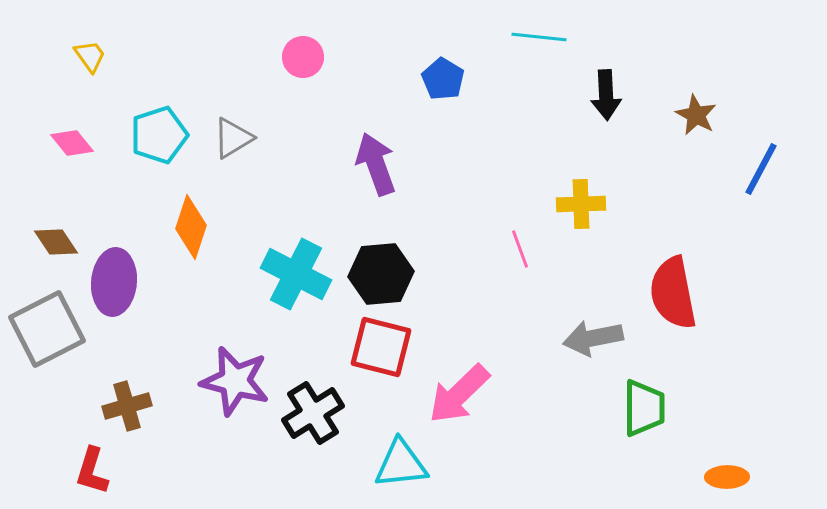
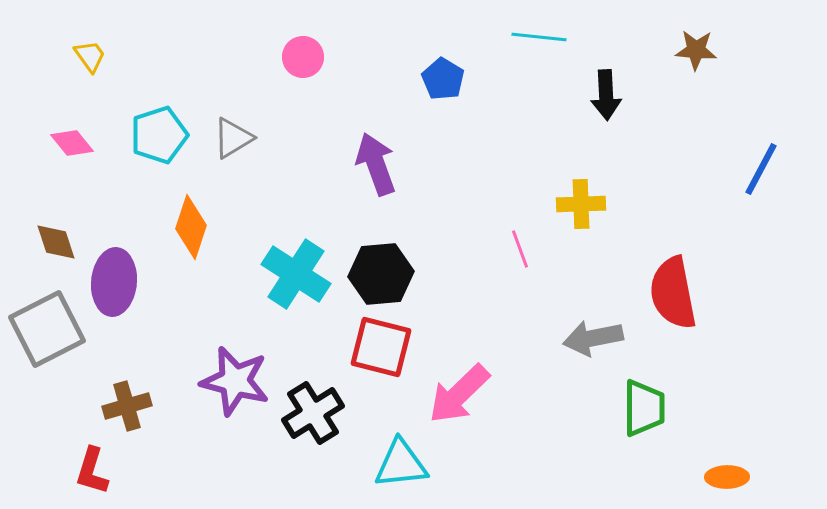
brown star: moved 65 px up; rotated 24 degrees counterclockwise
brown diamond: rotated 15 degrees clockwise
cyan cross: rotated 6 degrees clockwise
